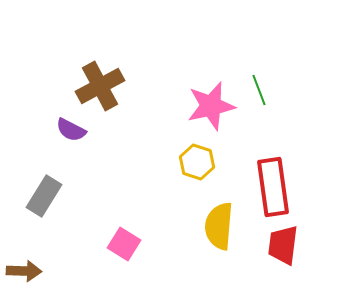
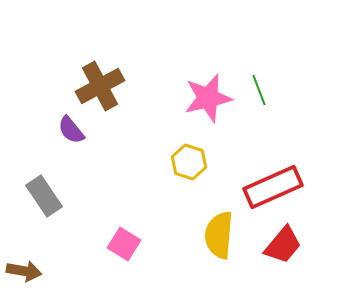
pink star: moved 3 px left, 8 px up
purple semicircle: rotated 24 degrees clockwise
yellow hexagon: moved 8 px left
red rectangle: rotated 74 degrees clockwise
gray rectangle: rotated 66 degrees counterclockwise
yellow semicircle: moved 9 px down
red trapezoid: rotated 147 degrees counterclockwise
brown arrow: rotated 8 degrees clockwise
